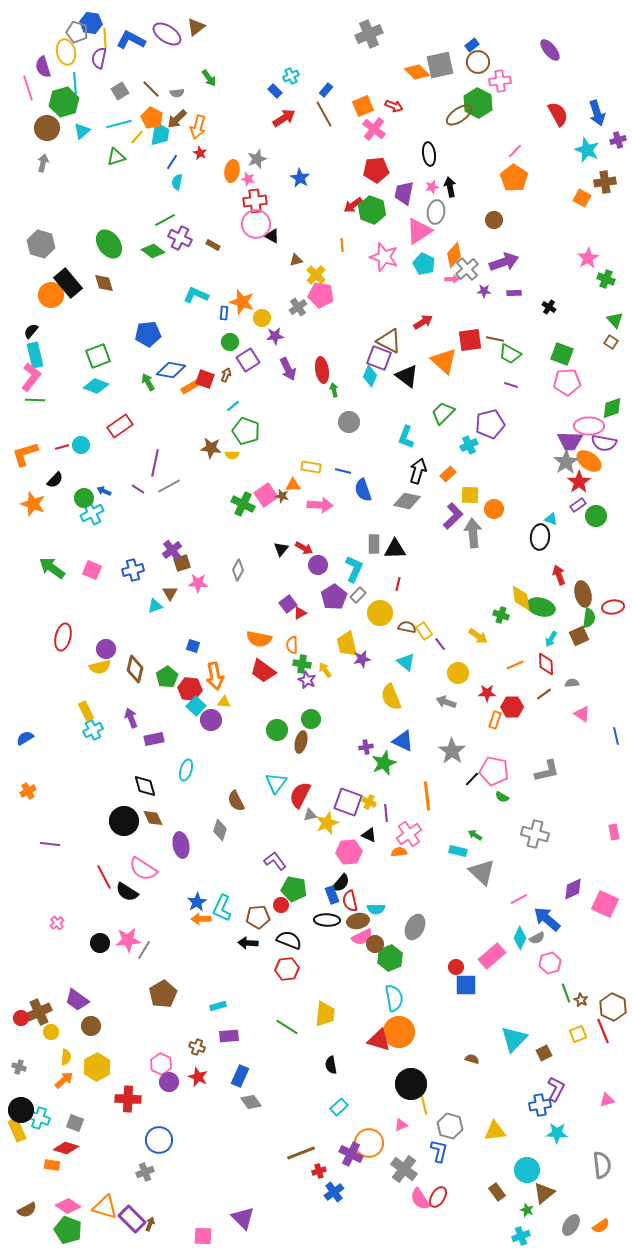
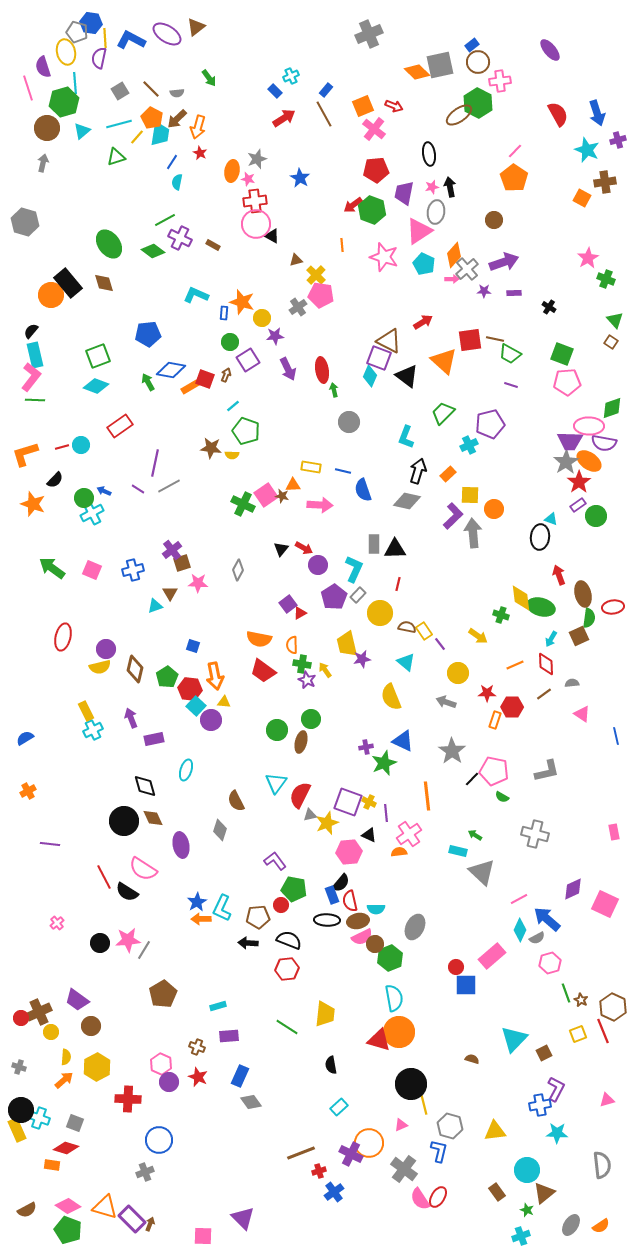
gray hexagon at (41, 244): moved 16 px left, 22 px up
cyan diamond at (520, 938): moved 8 px up
